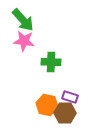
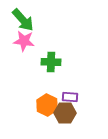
purple rectangle: rotated 14 degrees counterclockwise
orange hexagon: rotated 15 degrees clockwise
